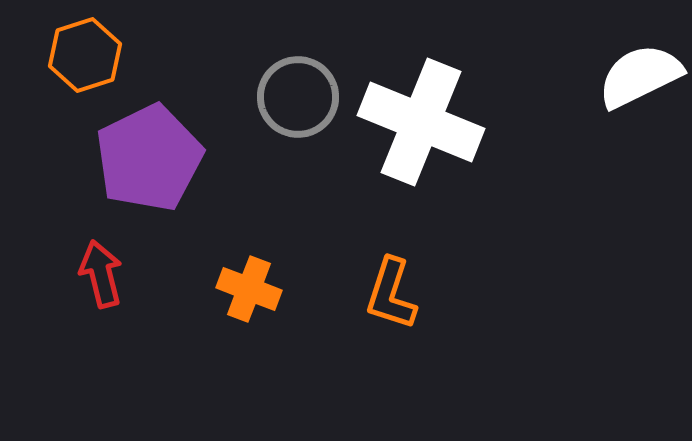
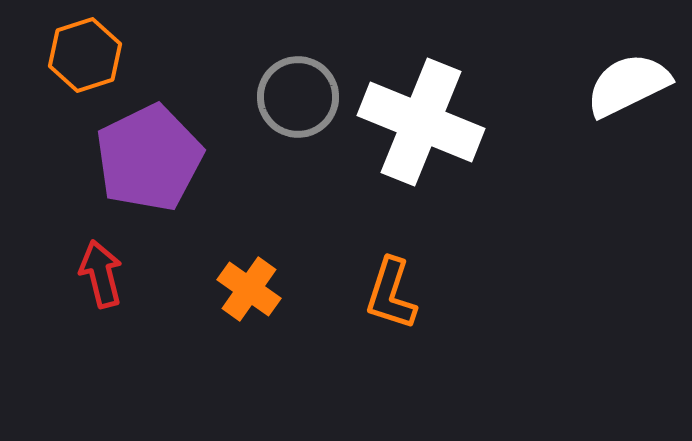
white semicircle: moved 12 px left, 9 px down
orange cross: rotated 14 degrees clockwise
